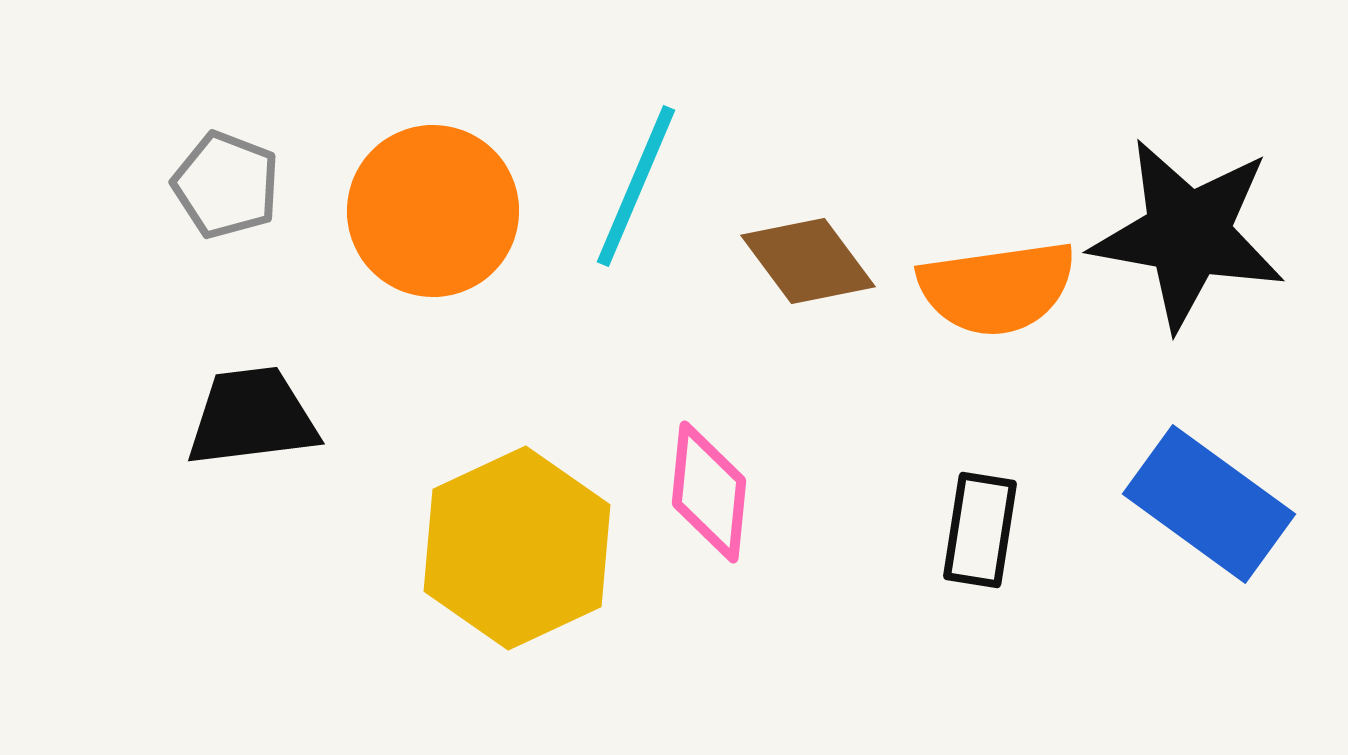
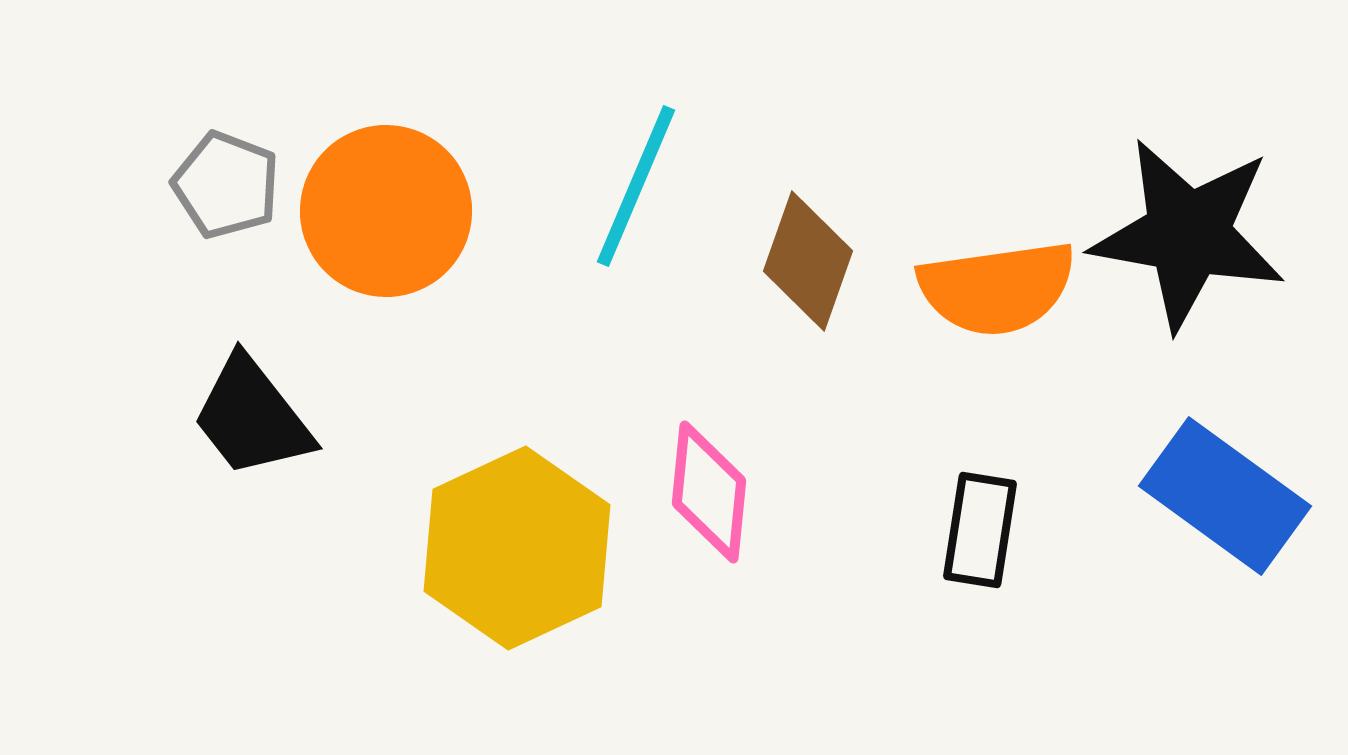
orange circle: moved 47 px left
brown diamond: rotated 56 degrees clockwise
black trapezoid: rotated 121 degrees counterclockwise
blue rectangle: moved 16 px right, 8 px up
